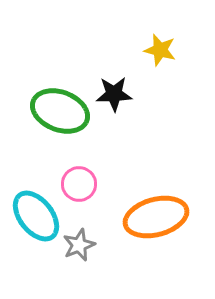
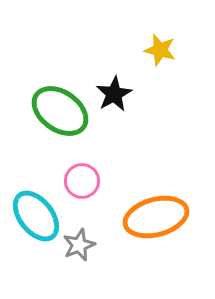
black star: rotated 27 degrees counterclockwise
green ellipse: rotated 14 degrees clockwise
pink circle: moved 3 px right, 3 px up
